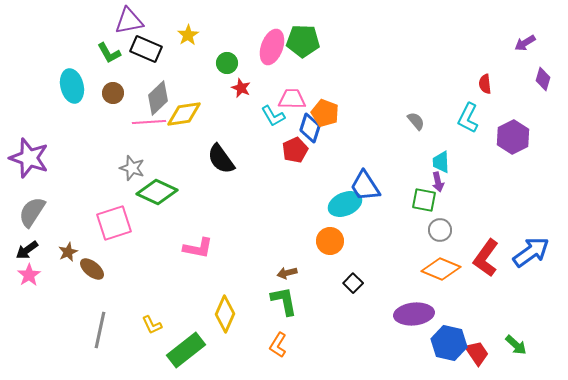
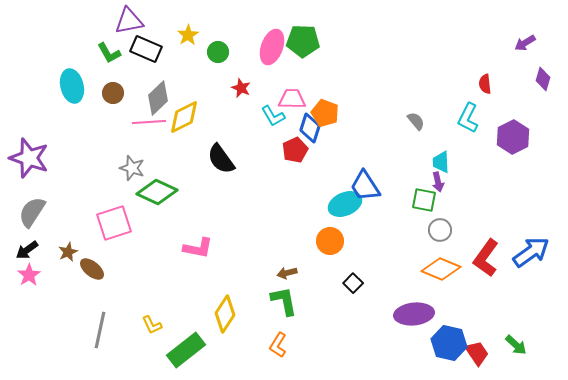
green circle at (227, 63): moved 9 px left, 11 px up
yellow diamond at (184, 114): moved 3 px down; rotated 18 degrees counterclockwise
yellow diamond at (225, 314): rotated 9 degrees clockwise
